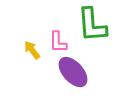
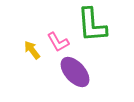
pink L-shape: rotated 30 degrees counterclockwise
purple ellipse: moved 2 px right
